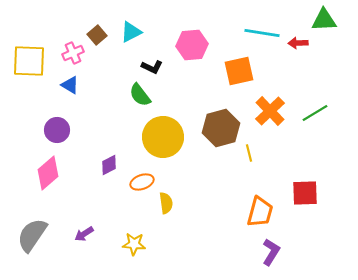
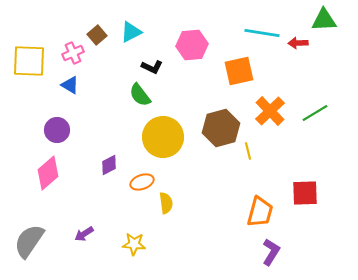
yellow line: moved 1 px left, 2 px up
gray semicircle: moved 3 px left, 6 px down
